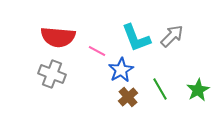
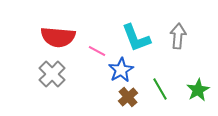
gray arrow: moved 6 px right; rotated 40 degrees counterclockwise
gray cross: rotated 24 degrees clockwise
